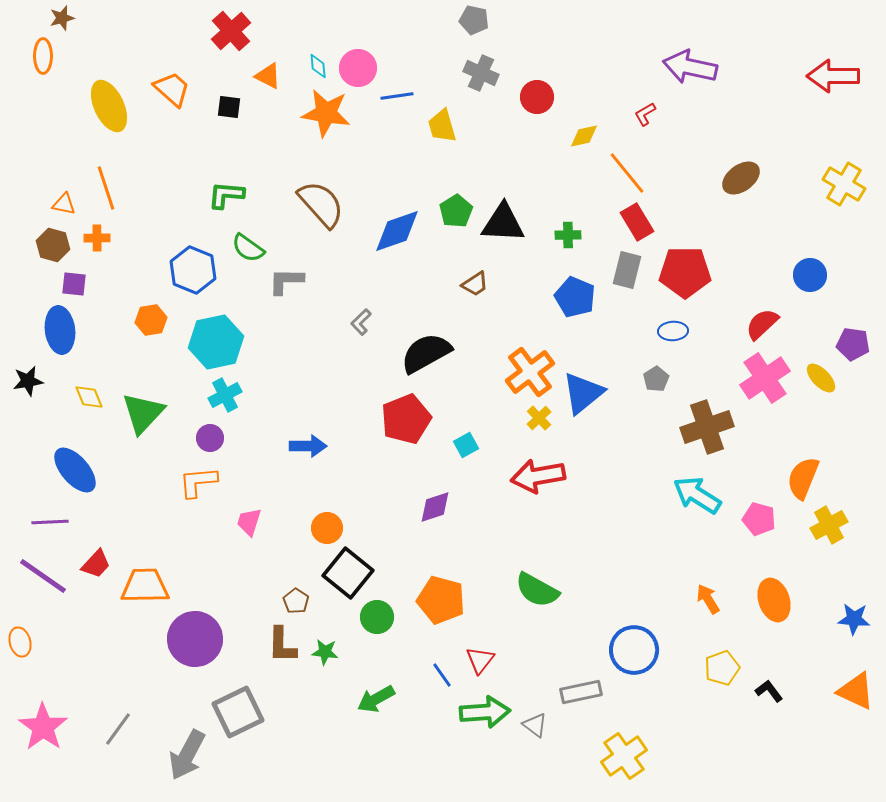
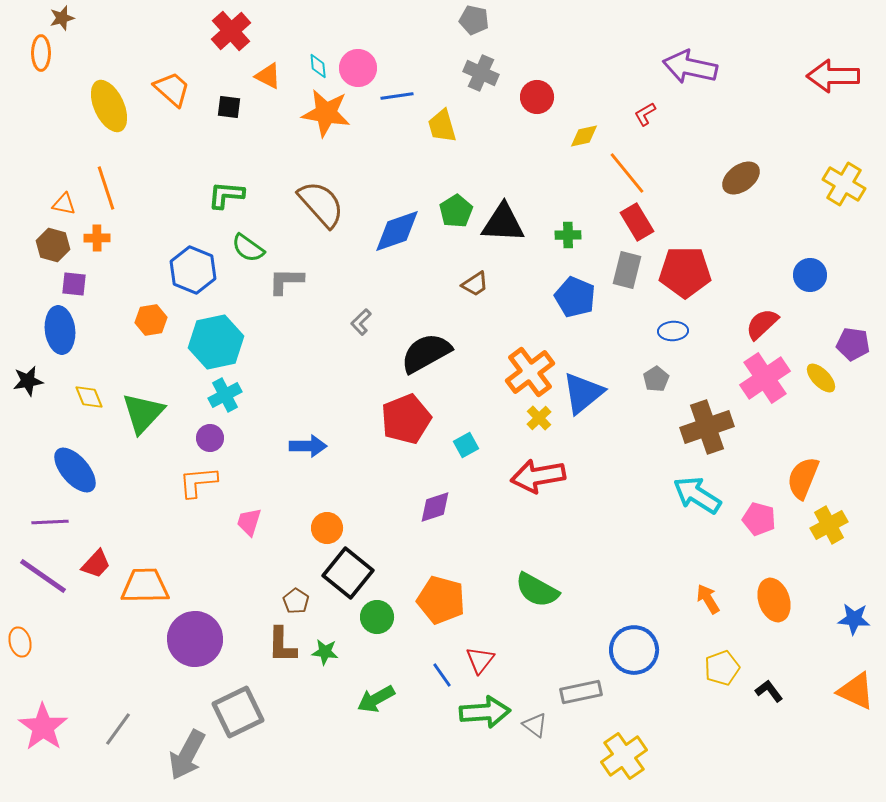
orange ellipse at (43, 56): moved 2 px left, 3 px up
